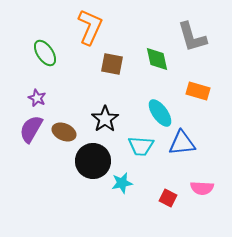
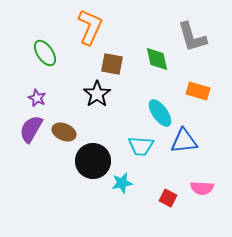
black star: moved 8 px left, 25 px up
blue triangle: moved 2 px right, 2 px up
